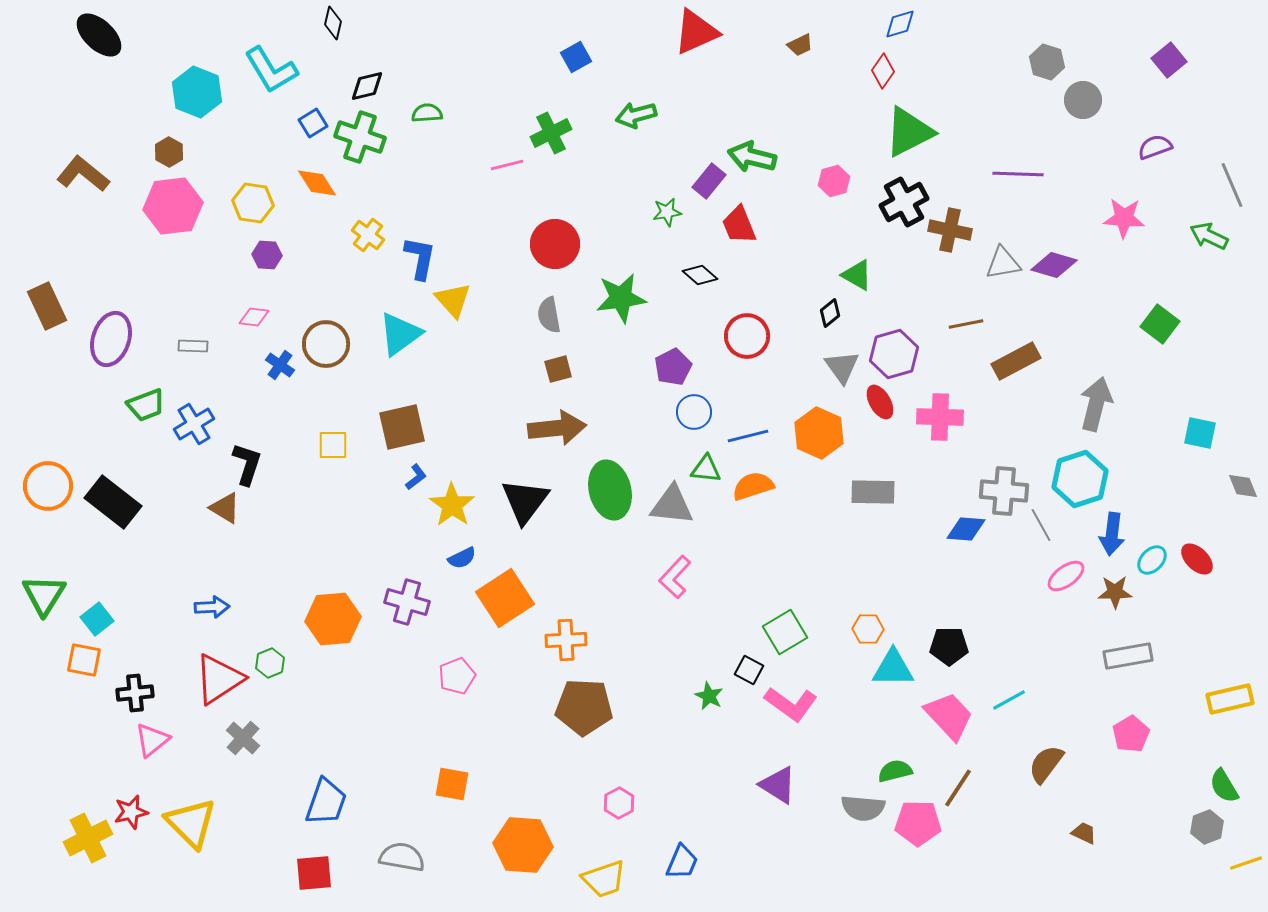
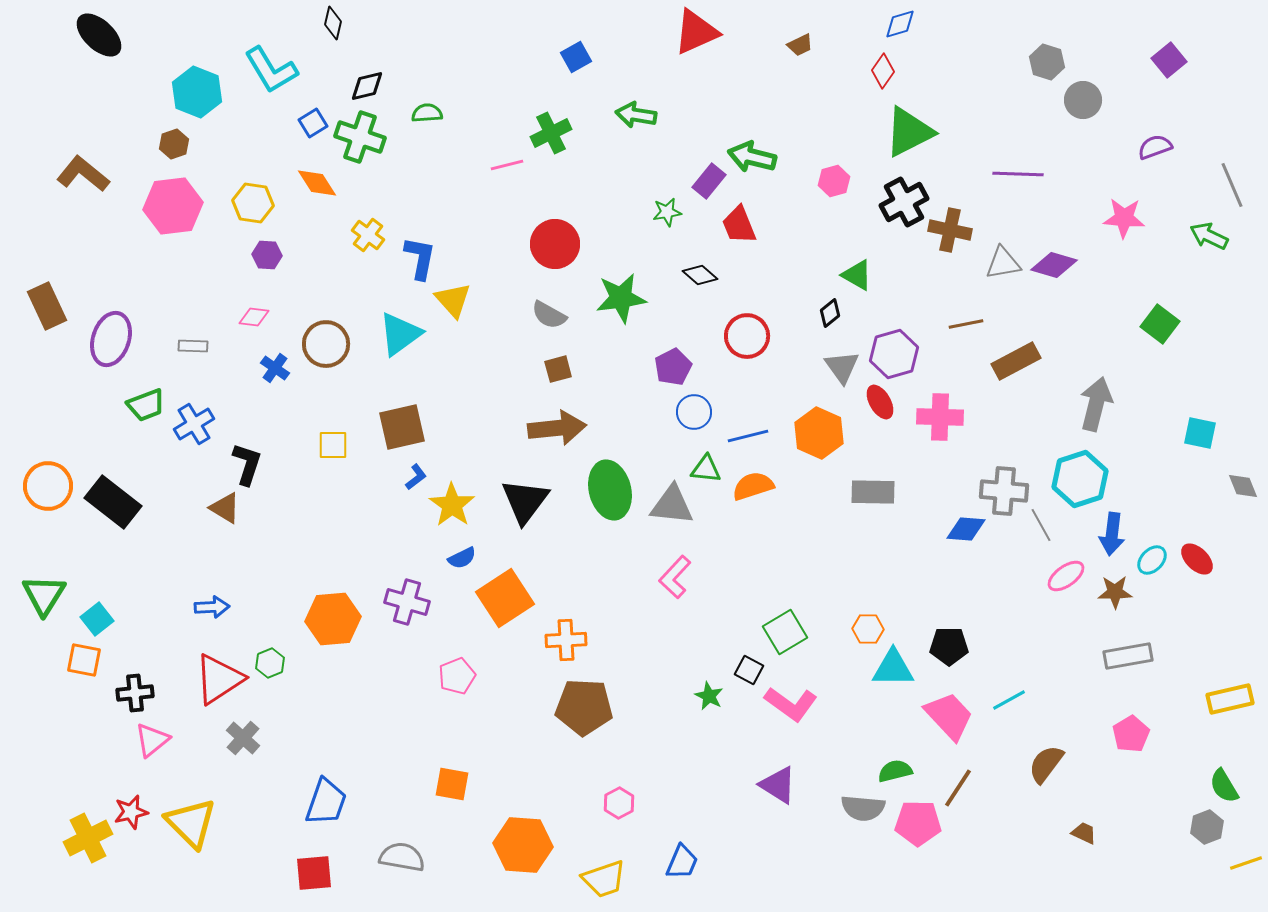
green arrow at (636, 115): rotated 24 degrees clockwise
brown hexagon at (169, 152): moved 5 px right, 8 px up; rotated 12 degrees clockwise
gray semicircle at (549, 315): rotated 51 degrees counterclockwise
blue cross at (280, 365): moved 5 px left, 3 px down
